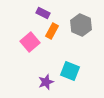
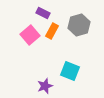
gray hexagon: moved 2 px left; rotated 20 degrees clockwise
pink square: moved 7 px up
purple star: moved 1 px left, 4 px down
